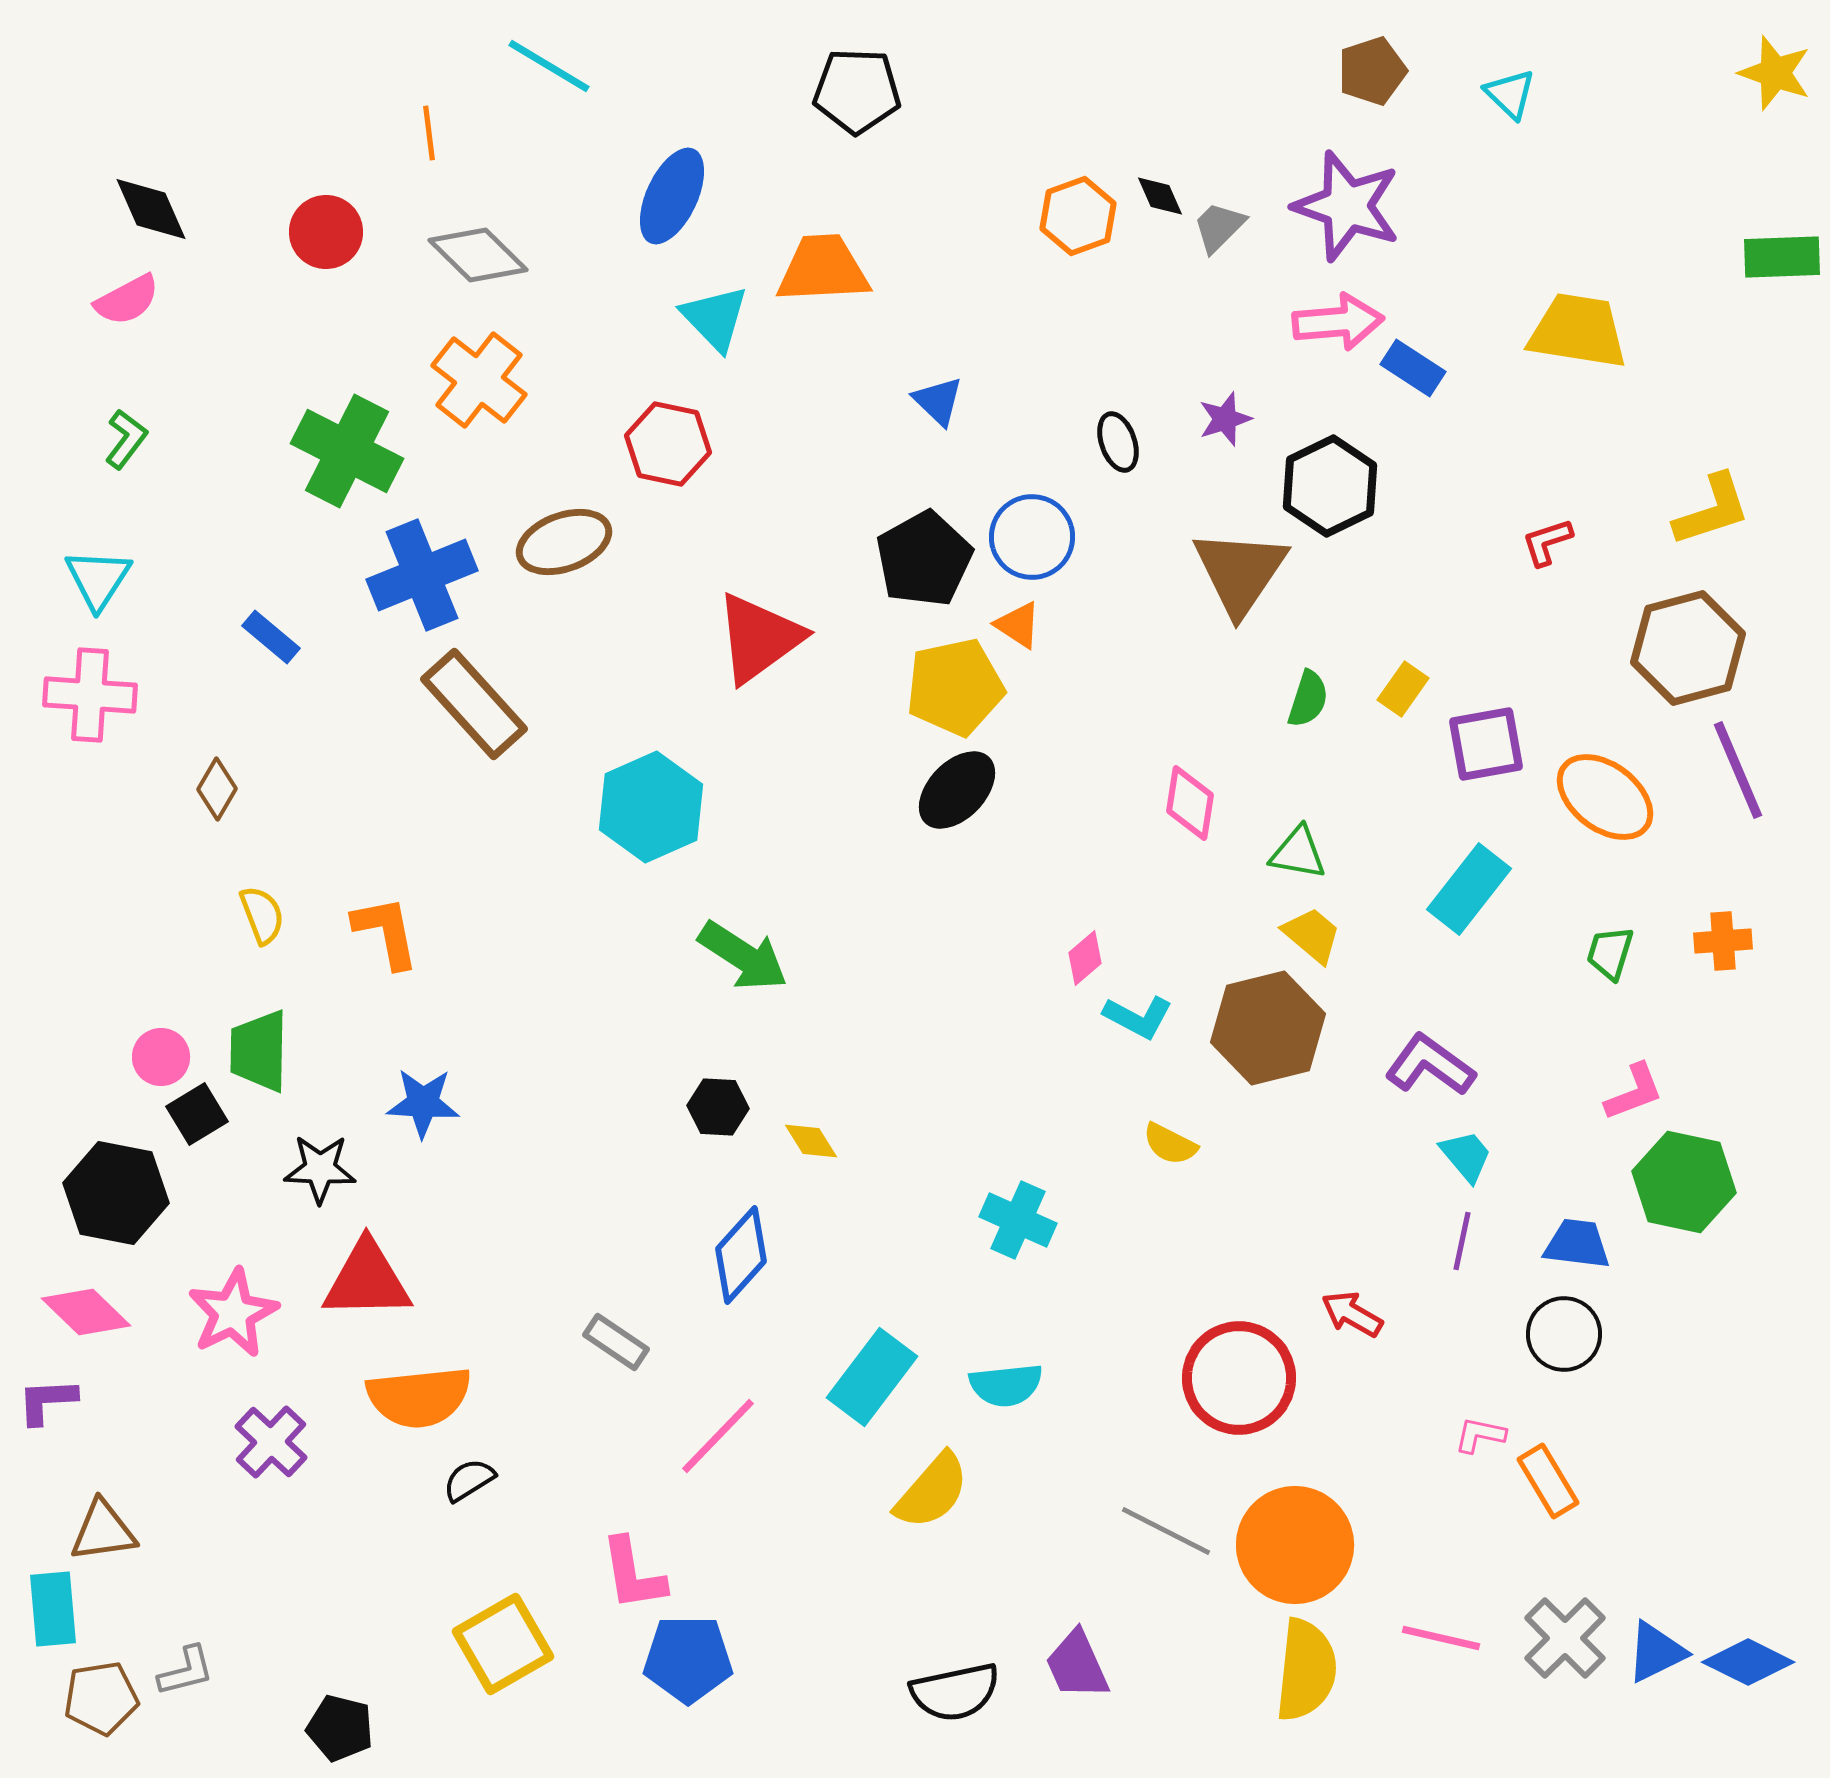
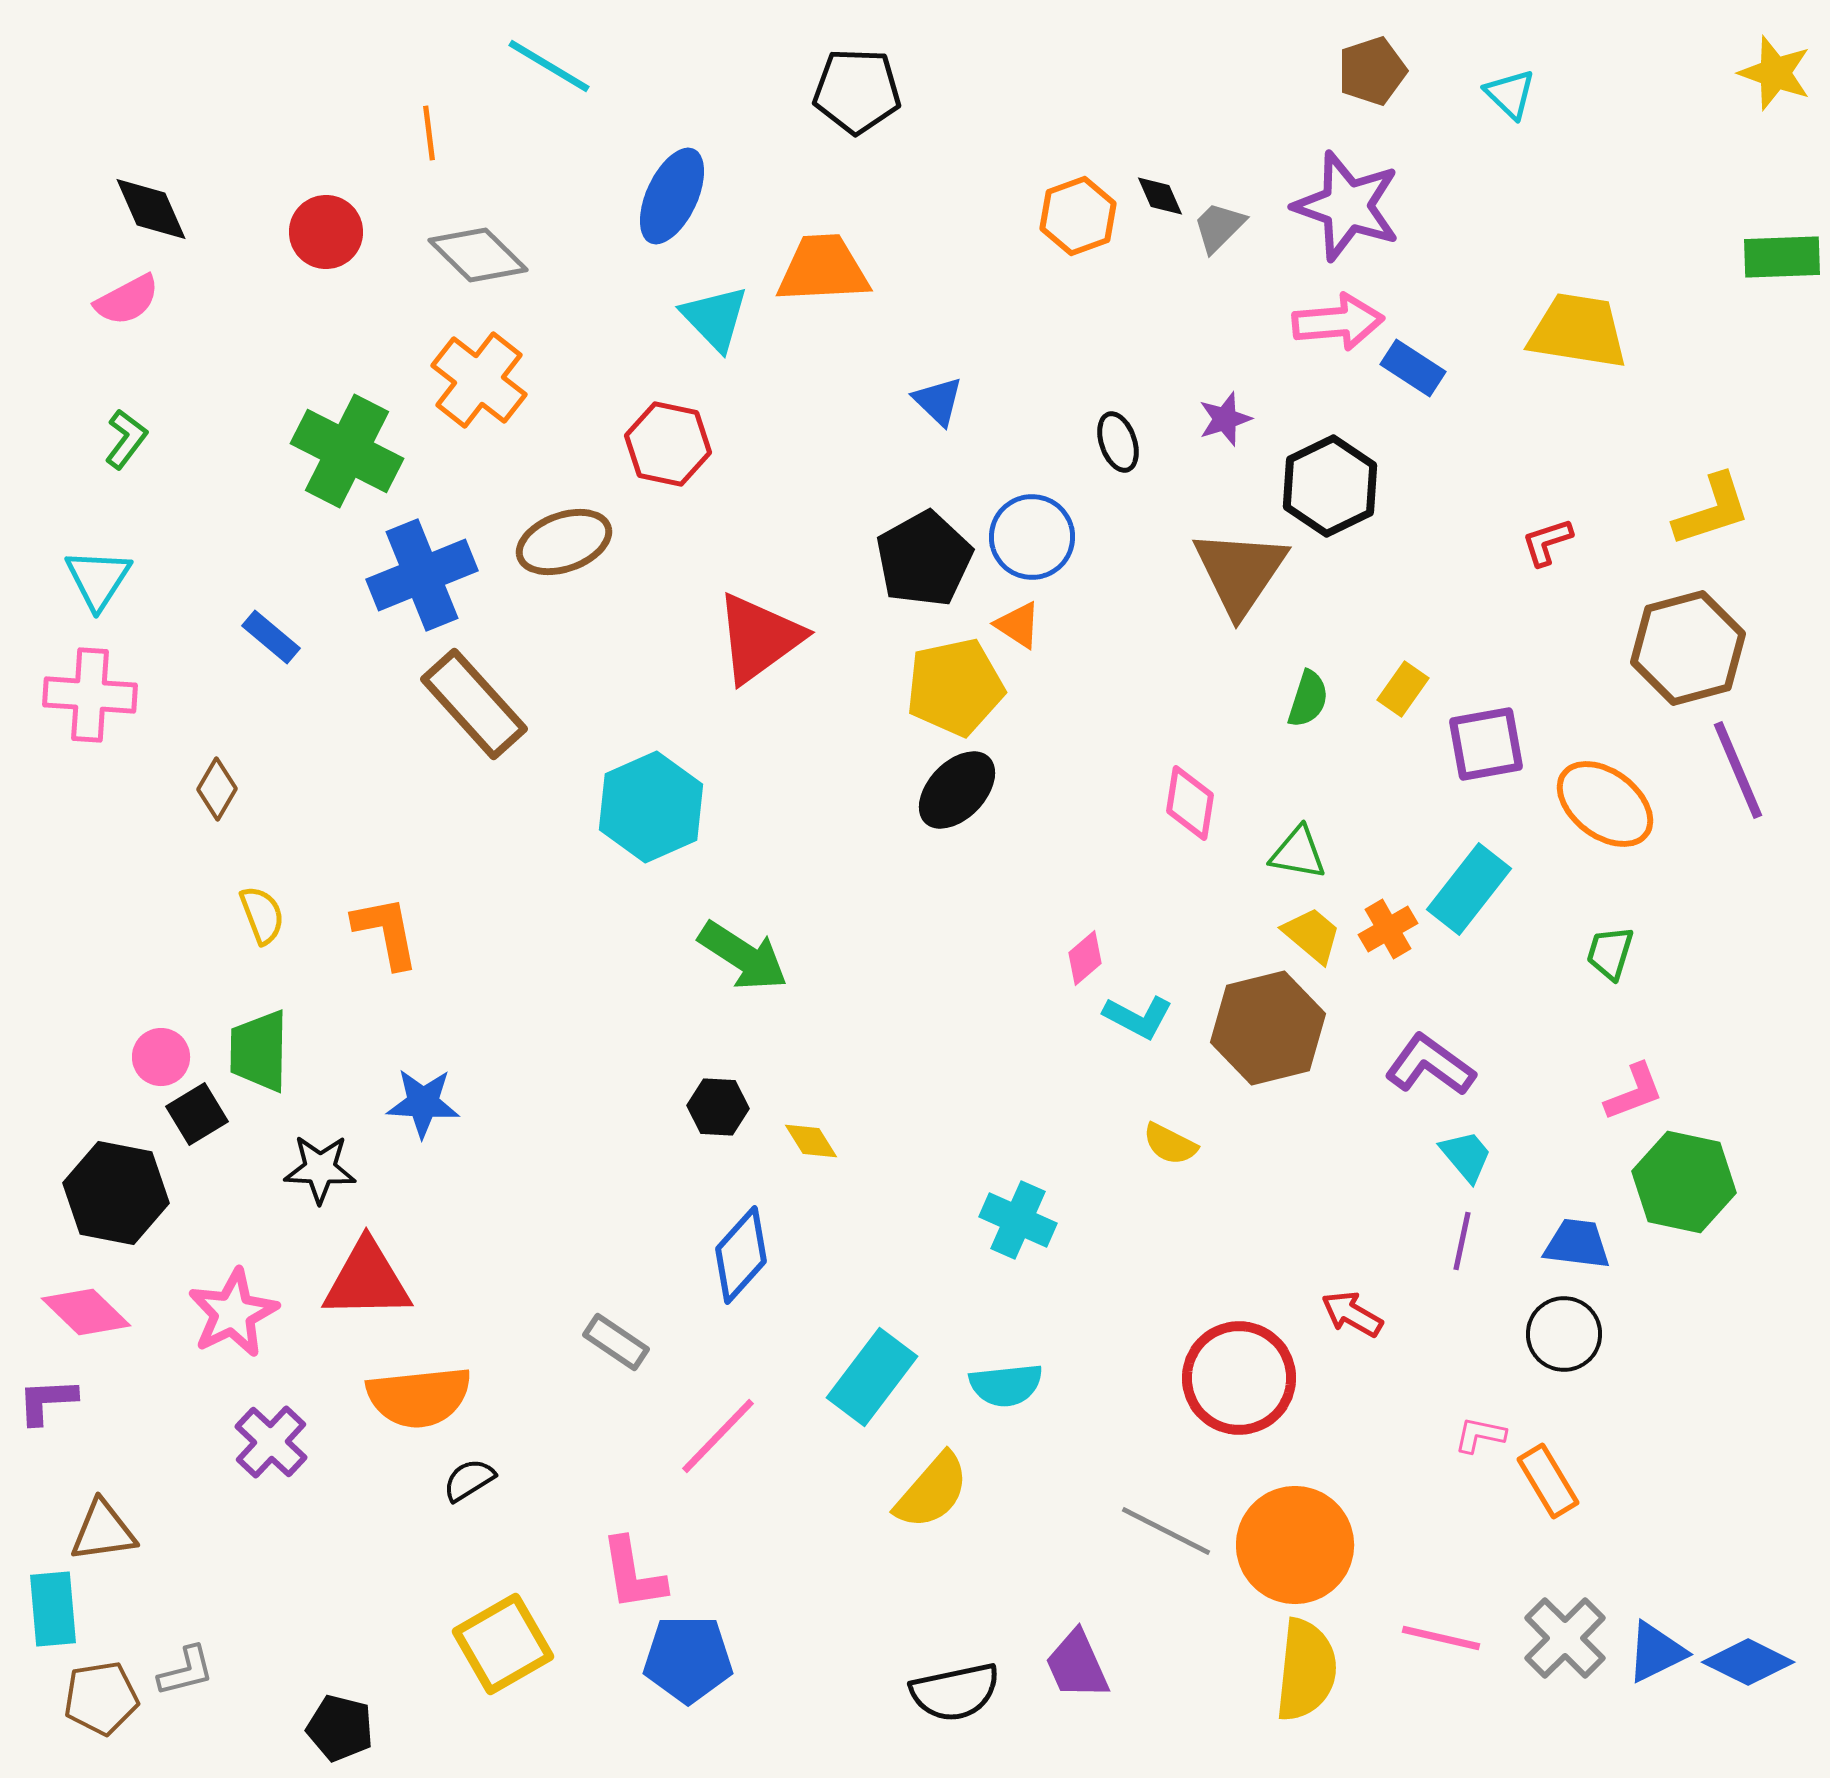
orange ellipse at (1605, 797): moved 7 px down
orange cross at (1723, 941): moved 335 px left, 12 px up; rotated 26 degrees counterclockwise
